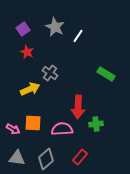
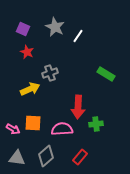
purple square: rotated 32 degrees counterclockwise
gray cross: rotated 35 degrees clockwise
gray diamond: moved 3 px up
